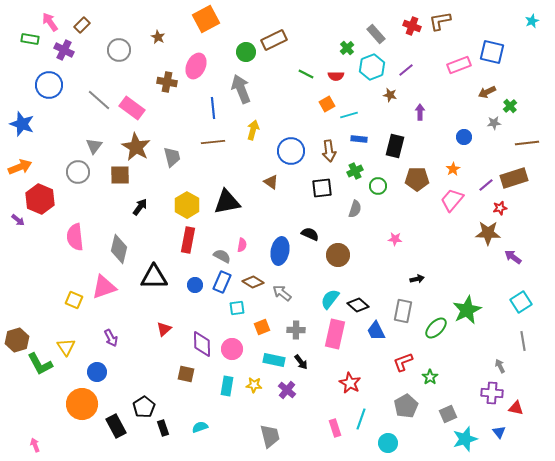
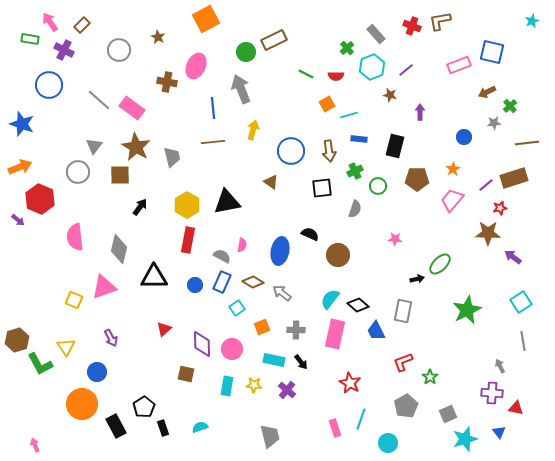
cyan square at (237, 308): rotated 28 degrees counterclockwise
green ellipse at (436, 328): moved 4 px right, 64 px up
